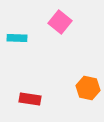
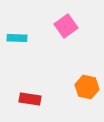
pink square: moved 6 px right, 4 px down; rotated 15 degrees clockwise
orange hexagon: moved 1 px left, 1 px up
